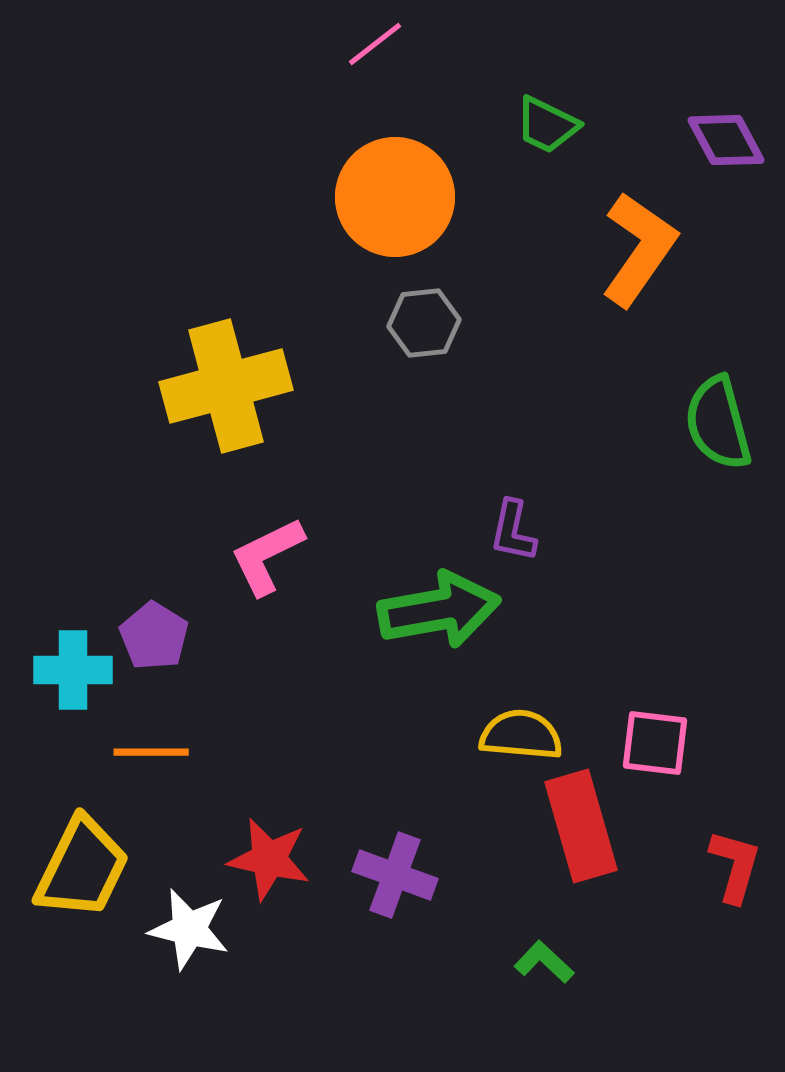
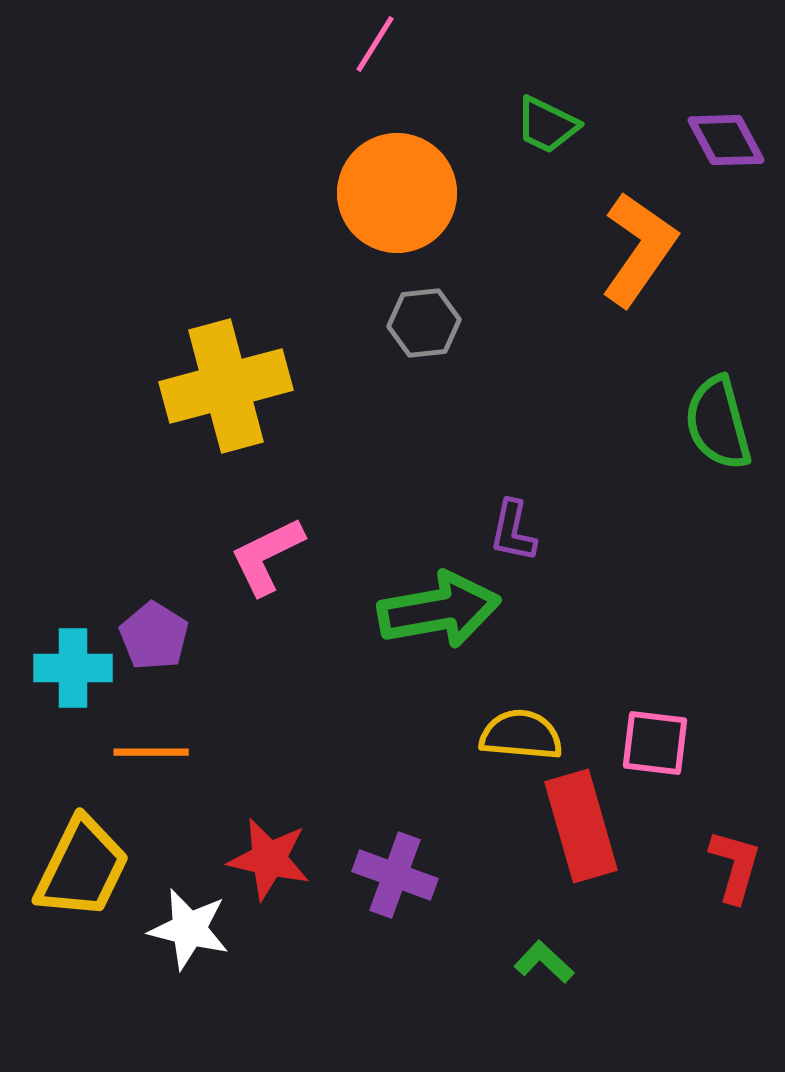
pink line: rotated 20 degrees counterclockwise
orange circle: moved 2 px right, 4 px up
cyan cross: moved 2 px up
